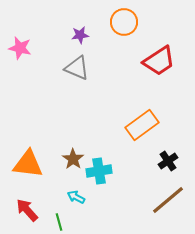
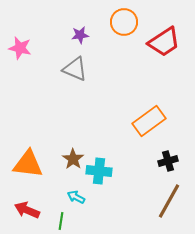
red trapezoid: moved 5 px right, 19 px up
gray triangle: moved 2 px left, 1 px down
orange rectangle: moved 7 px right, 4 px up
black cross: rotated 18 degrees clockwise
cyan cross: rotated 15 degrees clockwise
brown line: moved 1 px right, 1 px down; rotated 21 degrees counterclockwise
red arrow: rotated 25 degrees counterclockwise
green line: moved 2 px right, 1 px up; rotated 24 degrees clockwise
